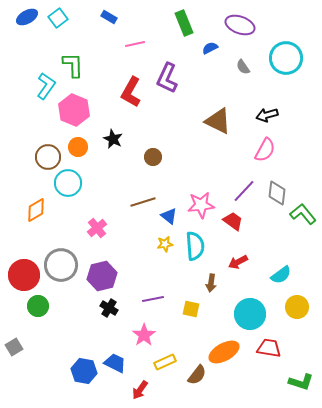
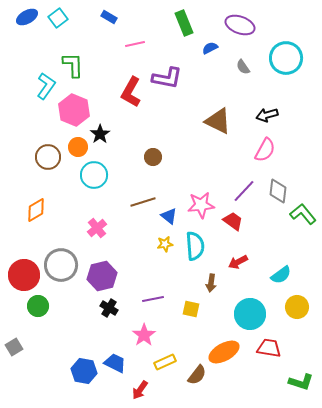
purple L-shape at (167, 78): rotated 104 degrees counterclockwise
black star at (113, 139): moved 13 px left, 5 px up; rotated 12 degrees clockwise
cyan circle at (68, 183): moved 26 px right, 8 px up
gray diamond at (277, 193): moved 1 px right, 2 px up
